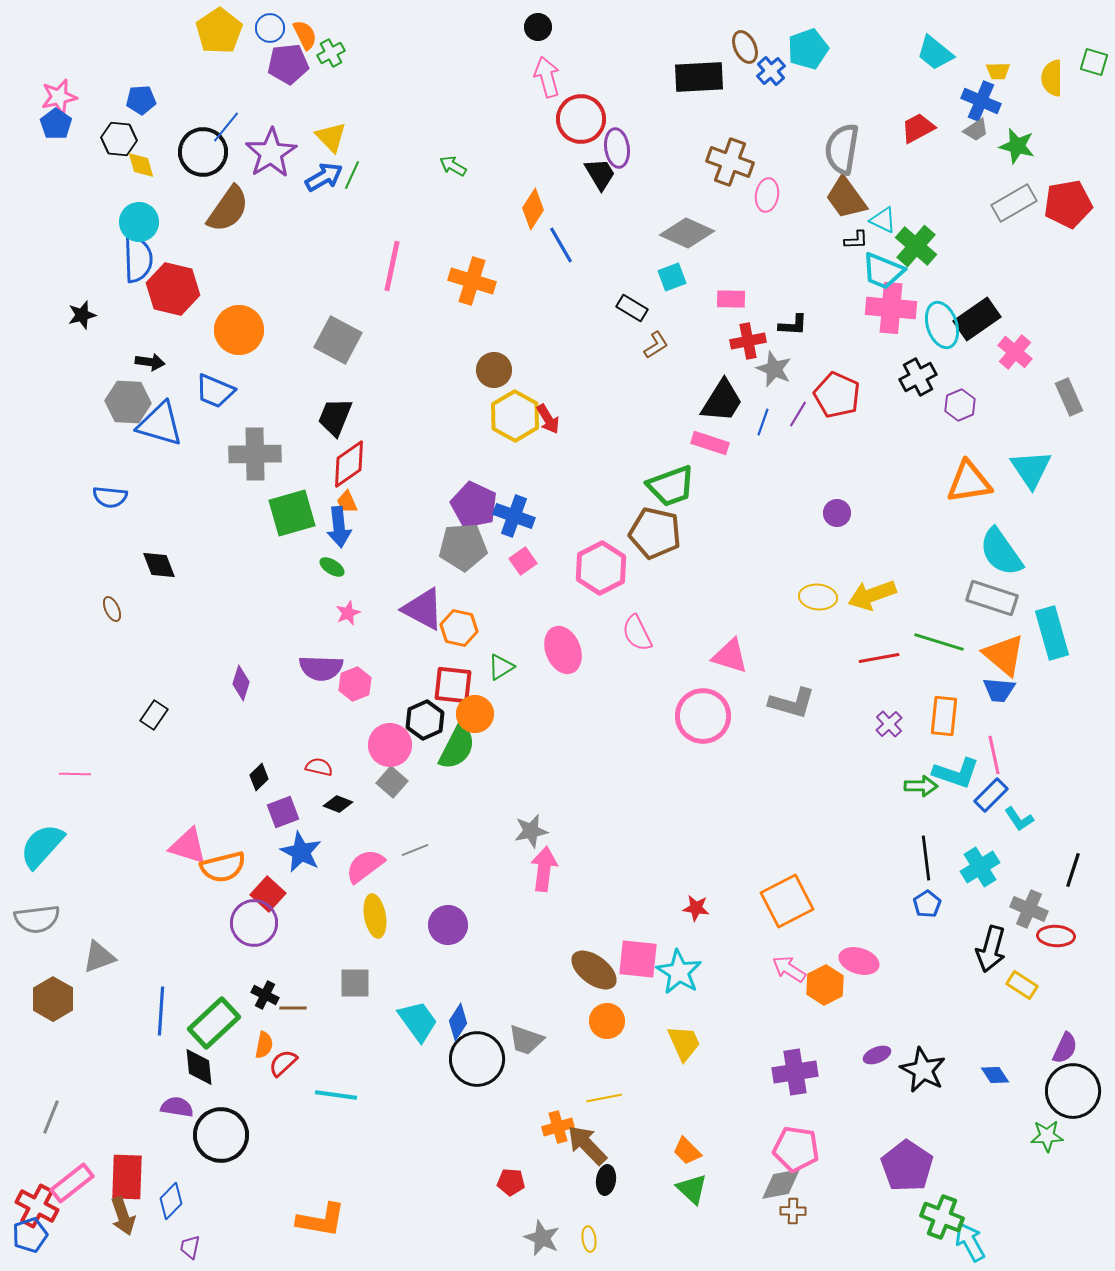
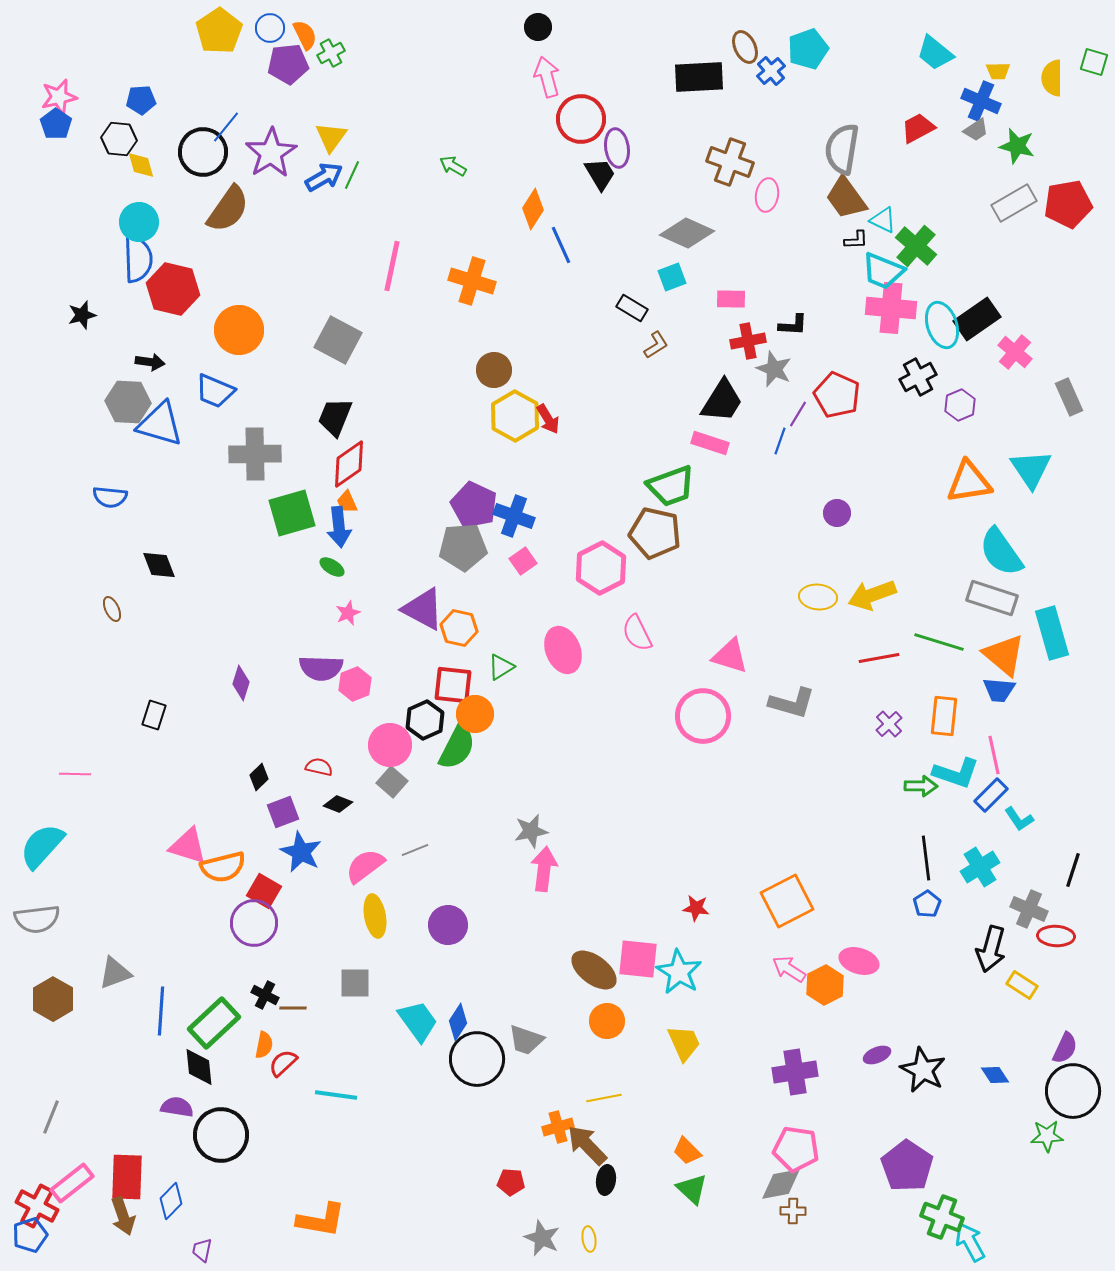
yellow triangle at (331, 137): rotated 20 degrees clockwise
blue line at (561, 245): rotated 6 degrees clockwise
blue line at (763, 422): moved 17 px right, 19 px down
black rectangle at (154, 715): rotated 16 degrees counterclockwise
red square at (268, 894): moved 4 px left, 3 px up; rotated 12 degrees counterclockwise
gray triangle at (99, 957): moved 16 px right, 16 px down
purple trapezoid at (190, 1247): moved 12 px right, 3 px down
